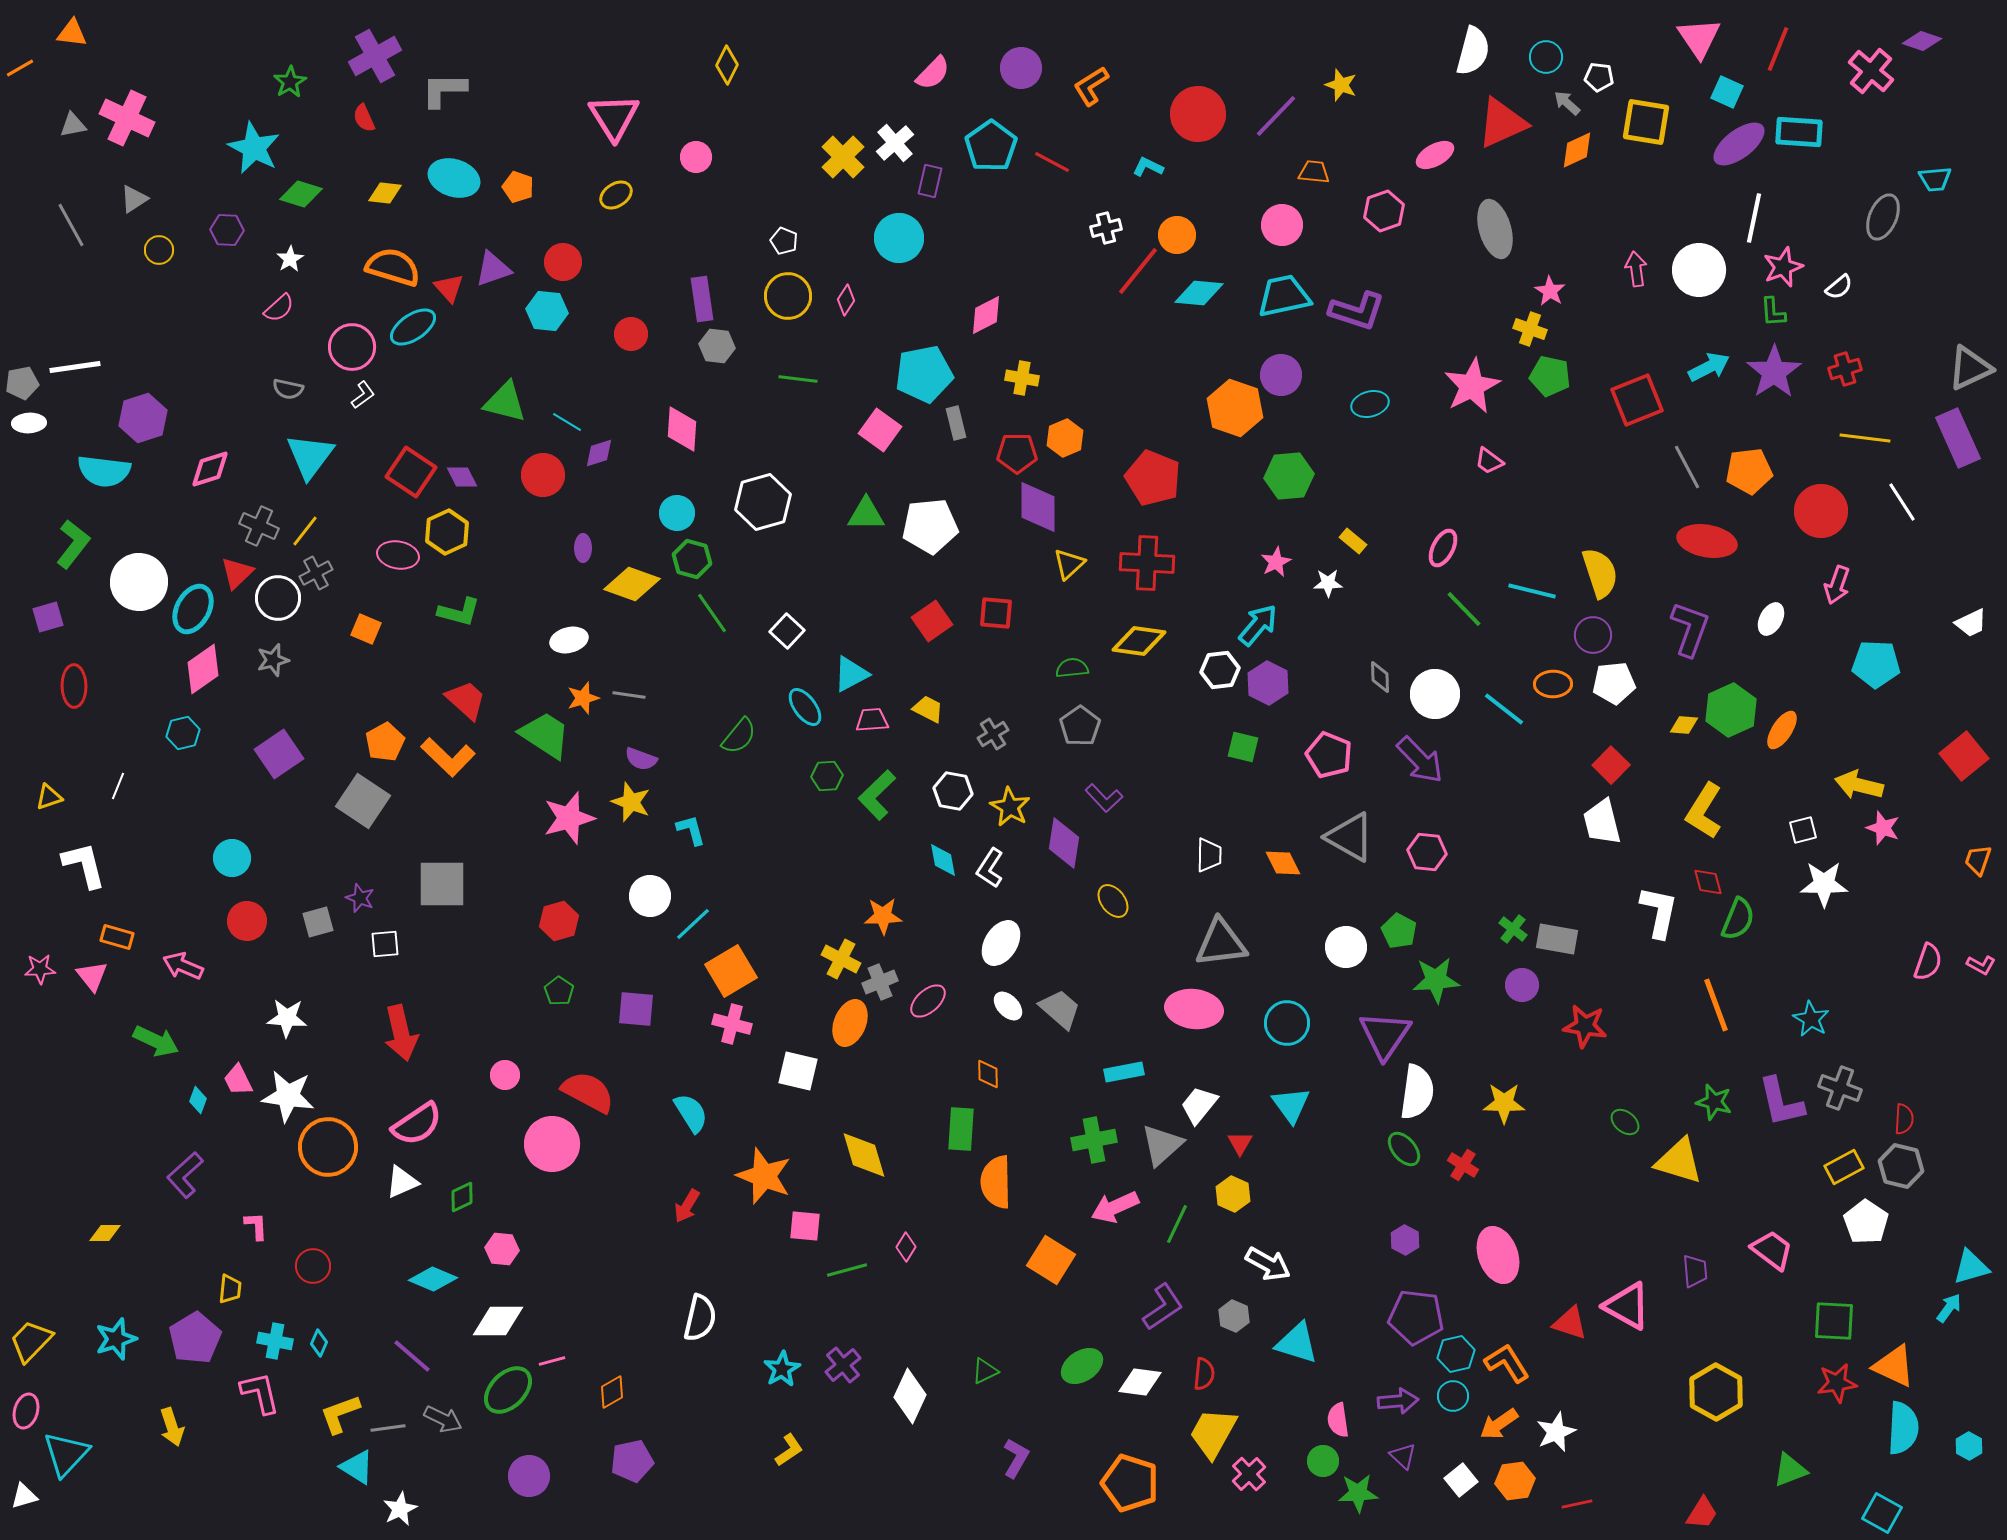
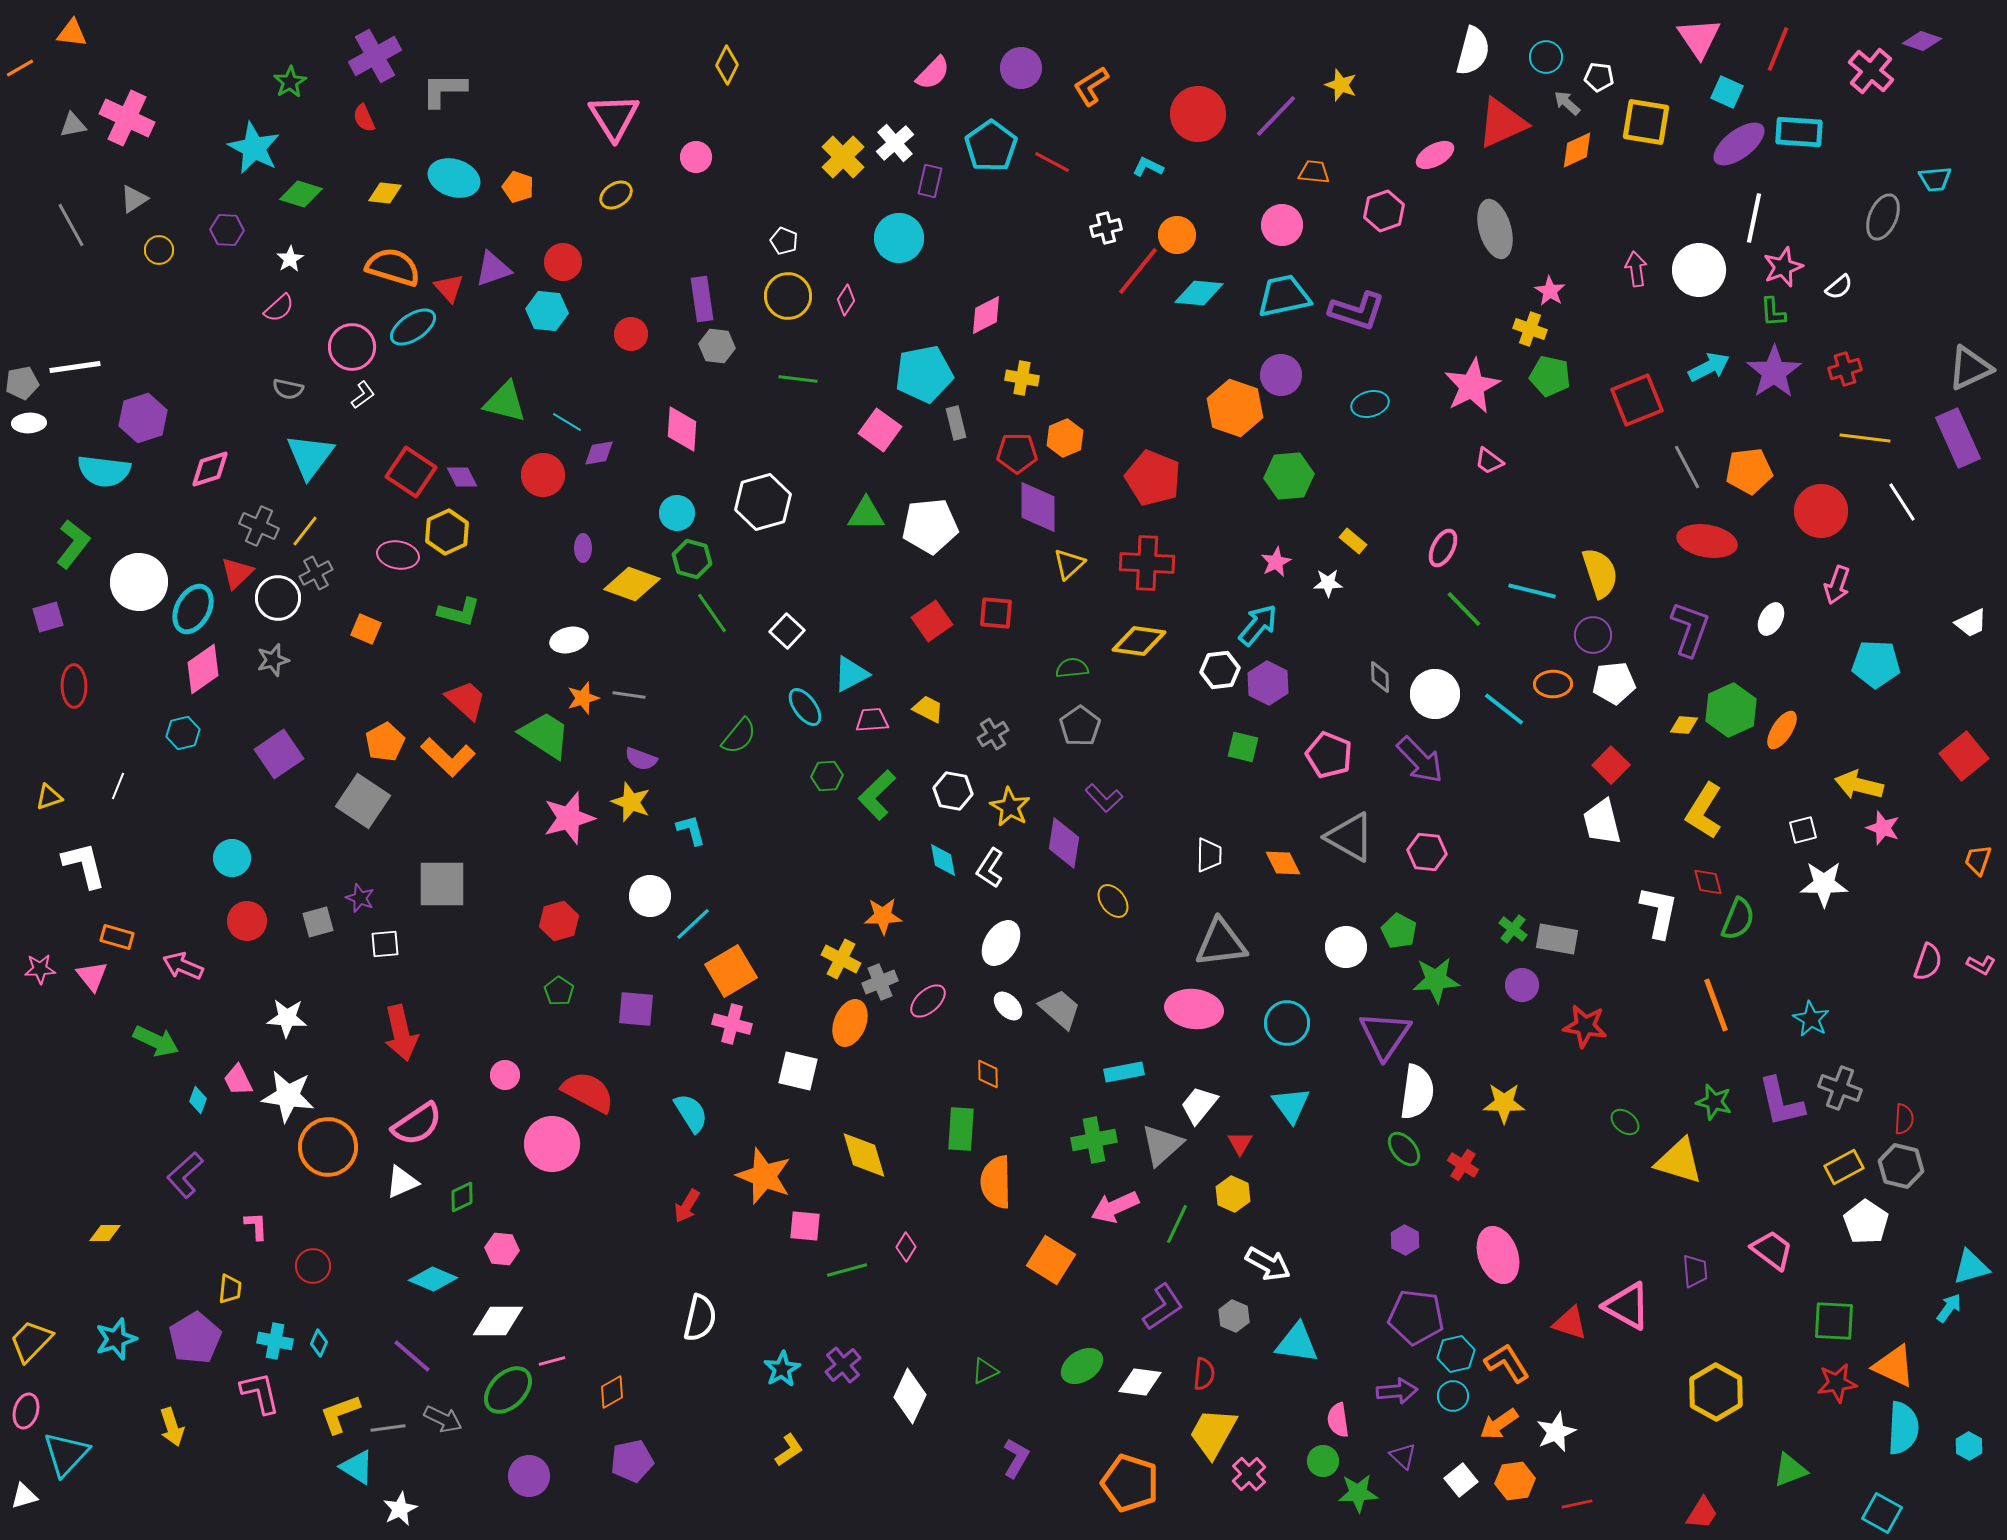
purple diamond at (599, 453): rotated 8 degrees clockwise
cyan triangle at (1297, 1343): rotated 9 degrees counterclockwise
purple arrow at (1398, 1401): moved 1 px left, 10 px up
